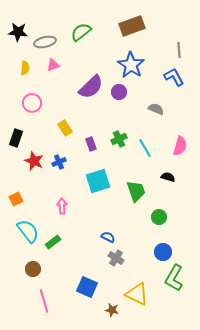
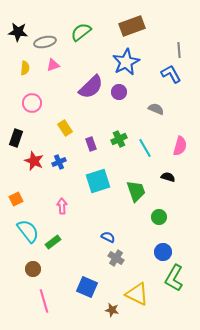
blue star: moved 5 px left, 3 px up; rotated 12 degrees clockwise
blue L-shape: moved 3 px left, 3 px up
